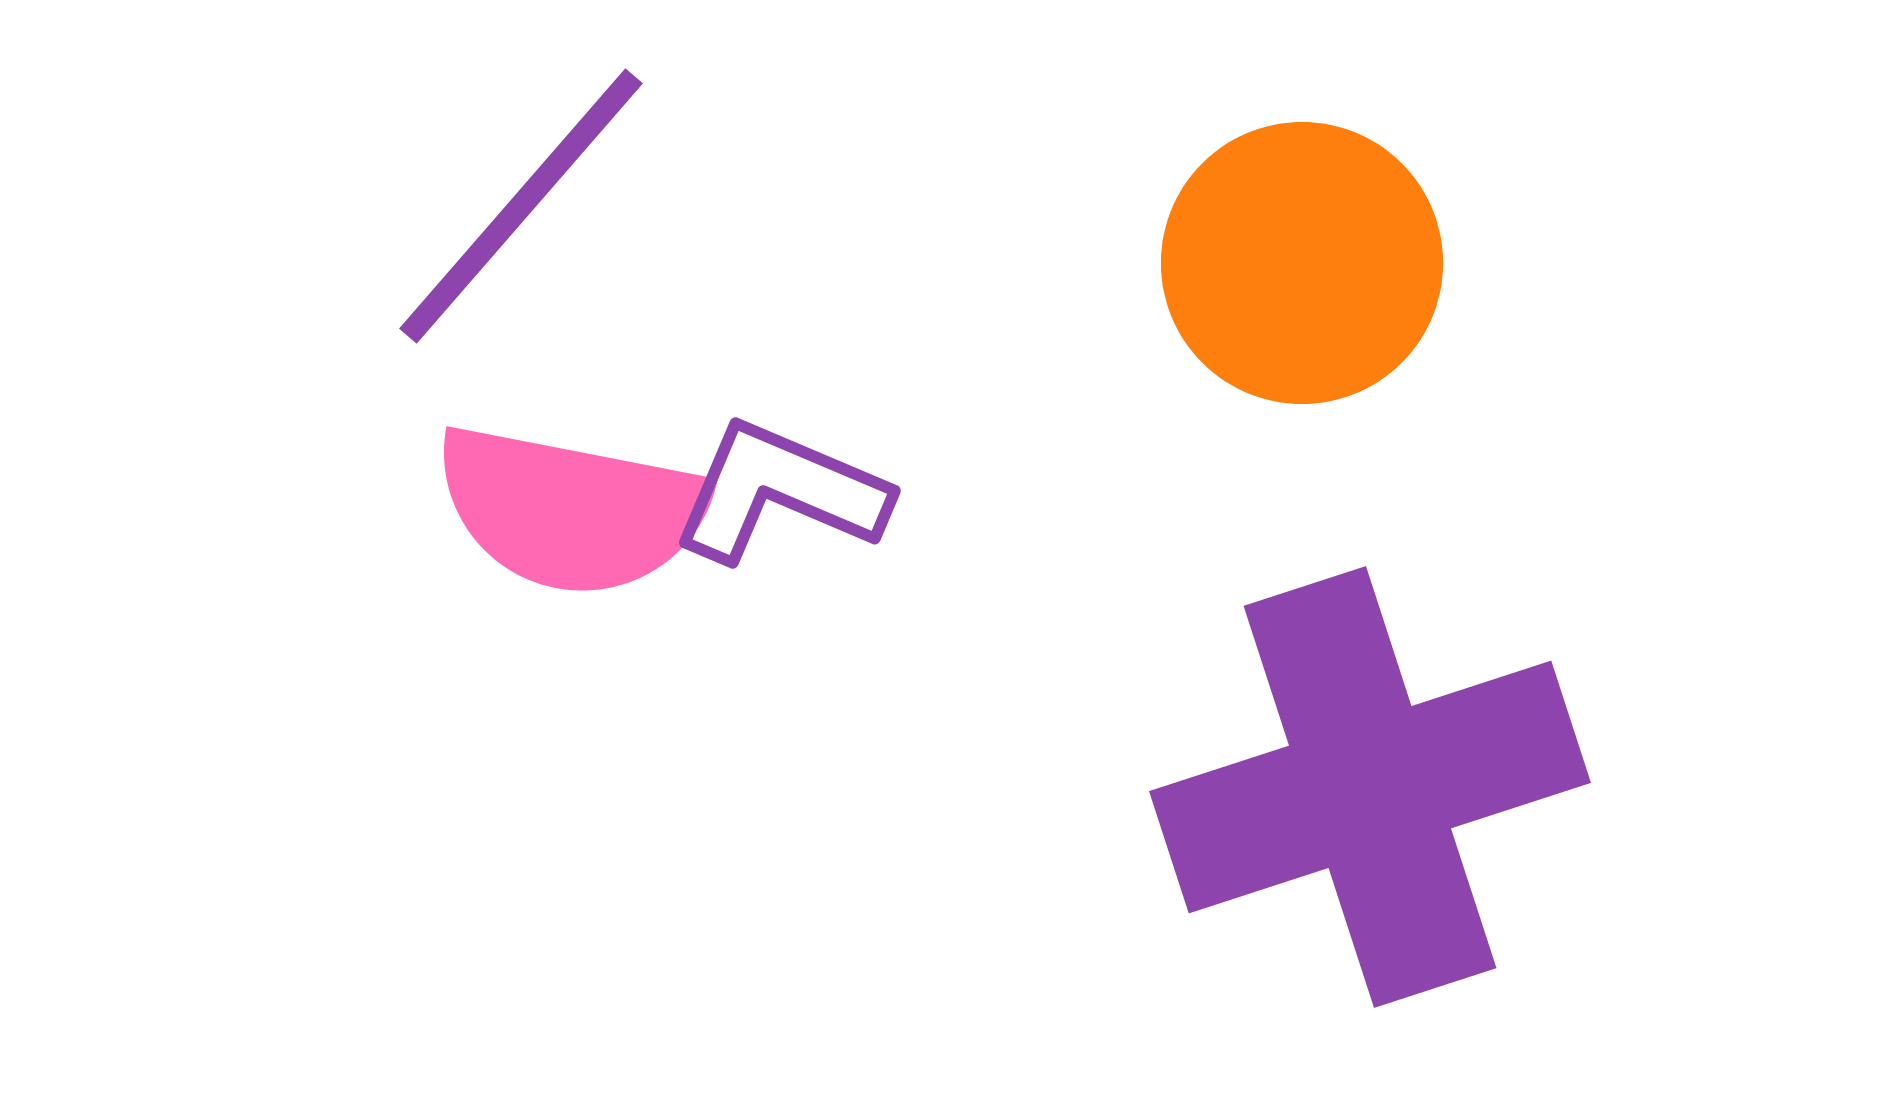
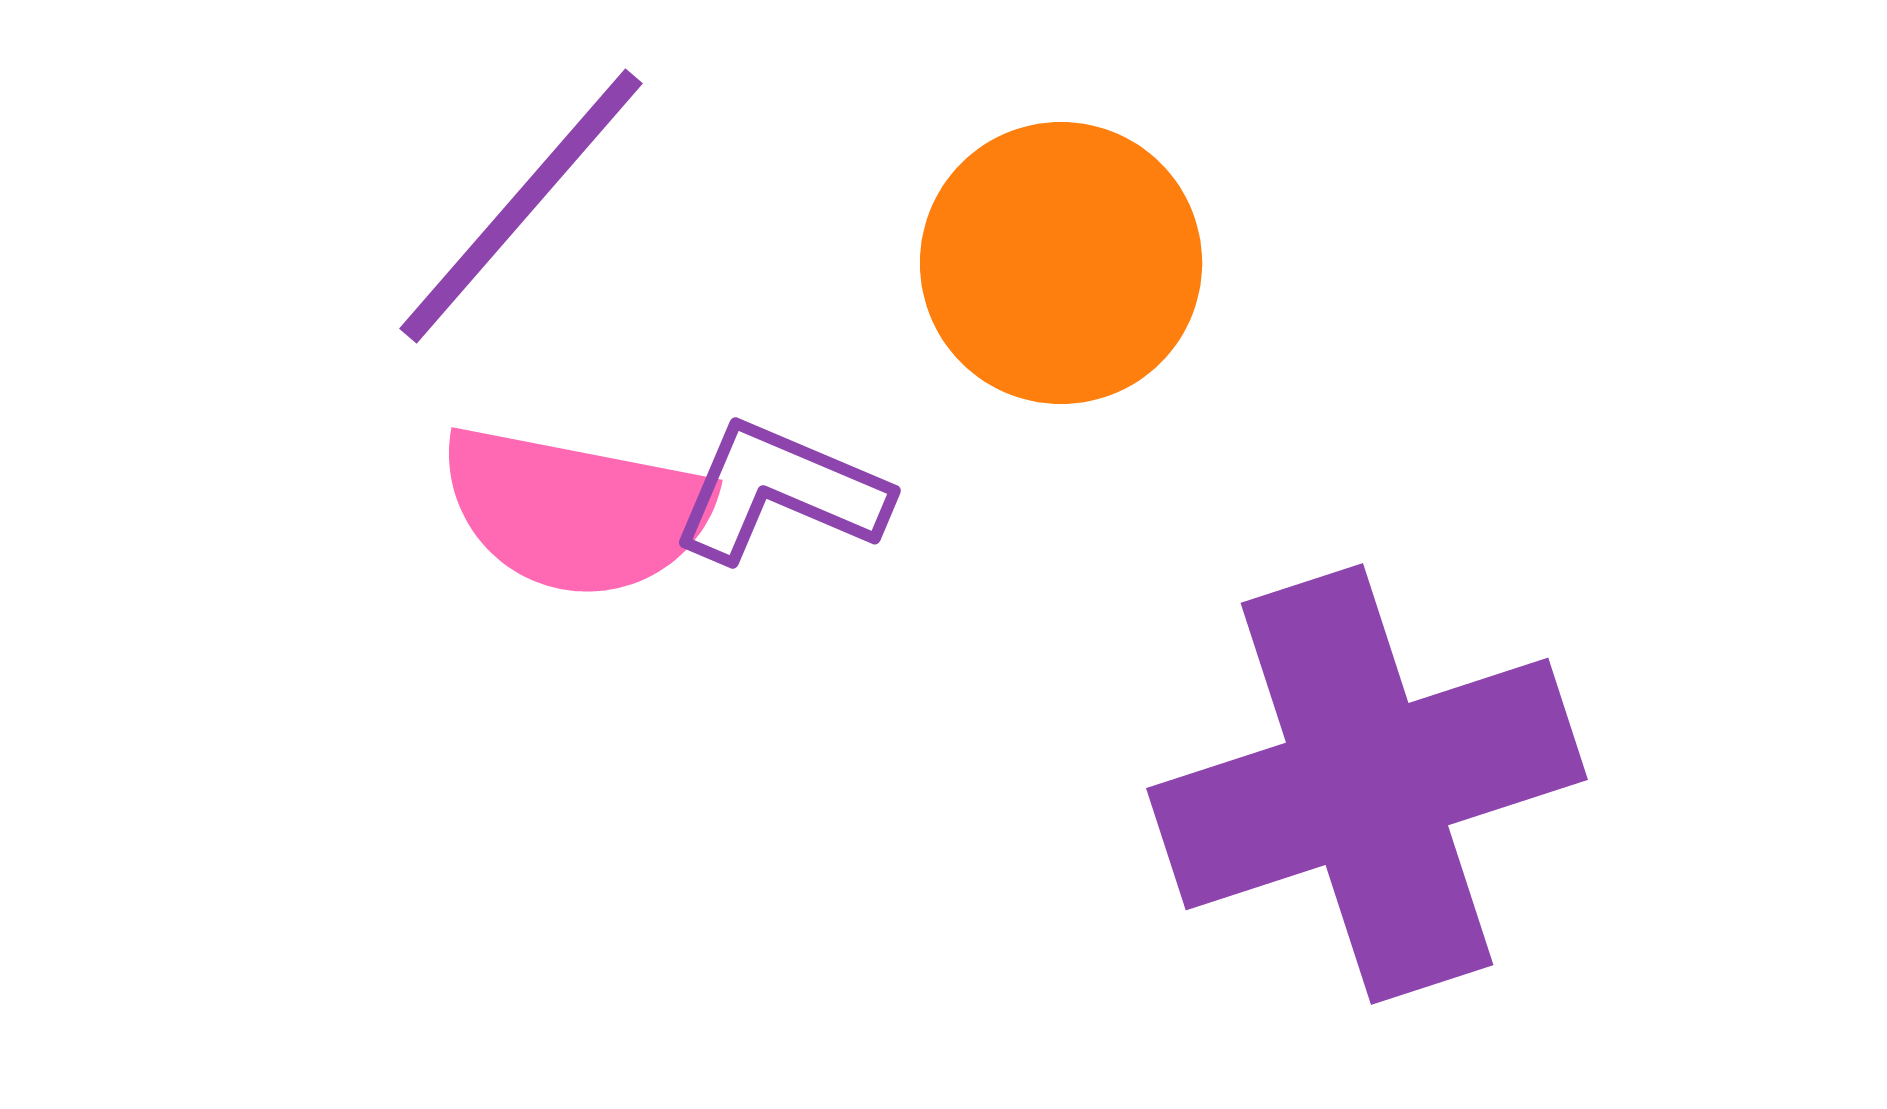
orange circle: moved 241 px left
pink semicircle: moved 5 px right, 1 px down
purple cross: moved 3 px left, 3 px up
